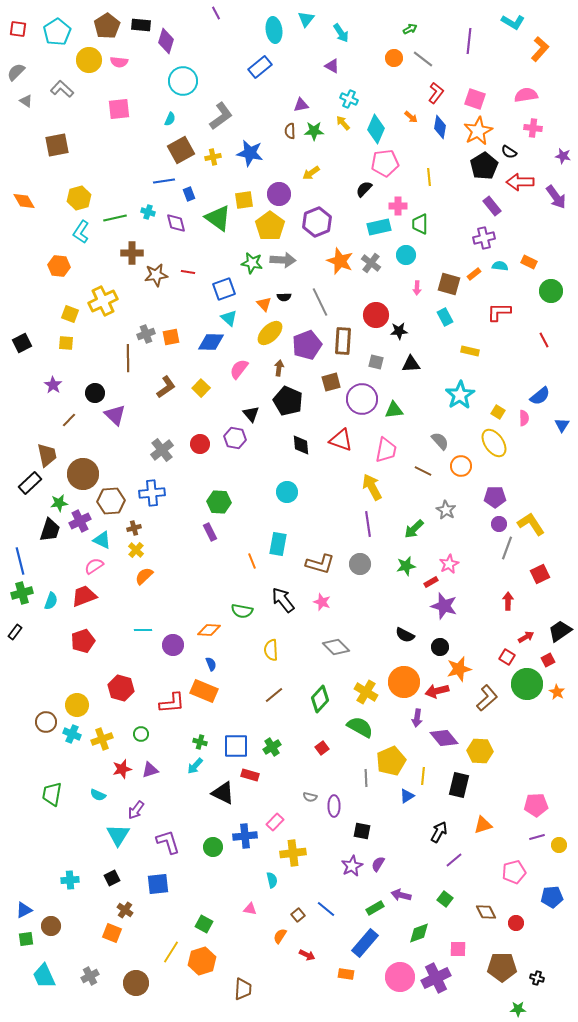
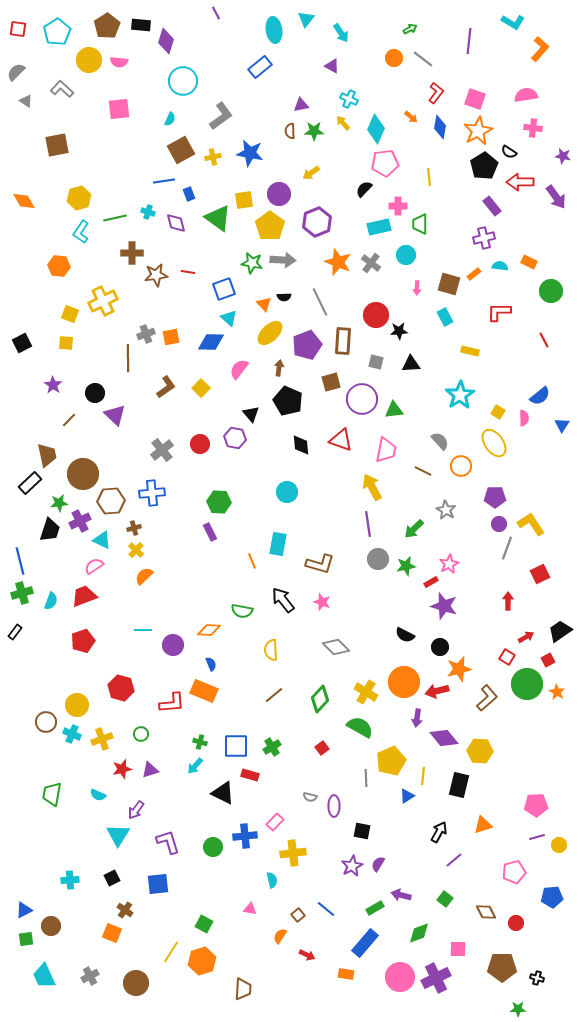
orange star at (340, 261): moved 2 px left, 1 px down
gray circle at (360, 564): moved 18 px right, 5 px up
